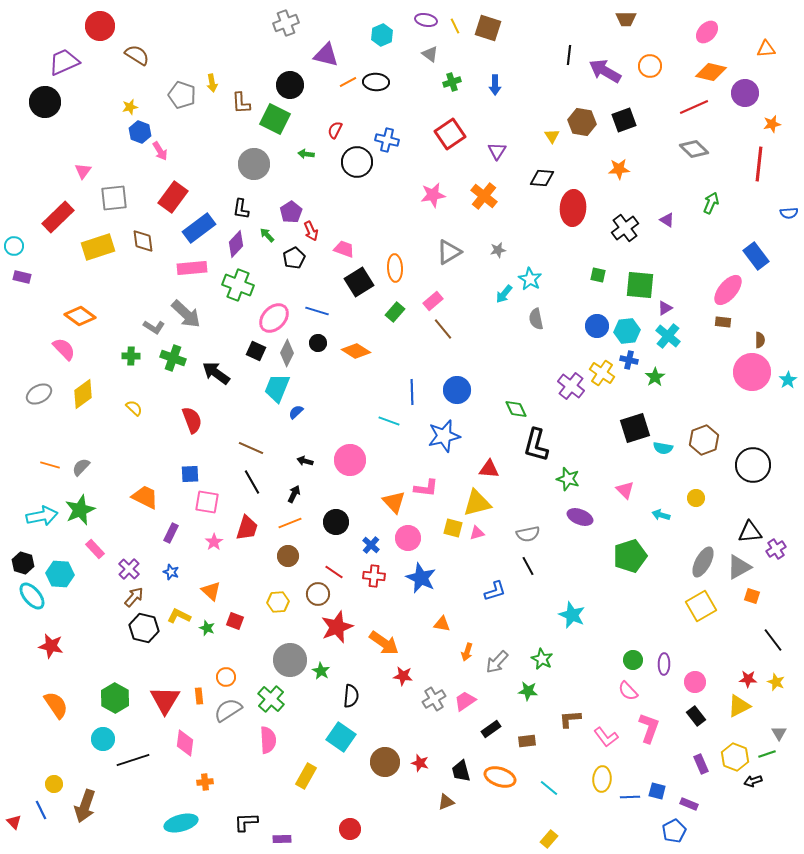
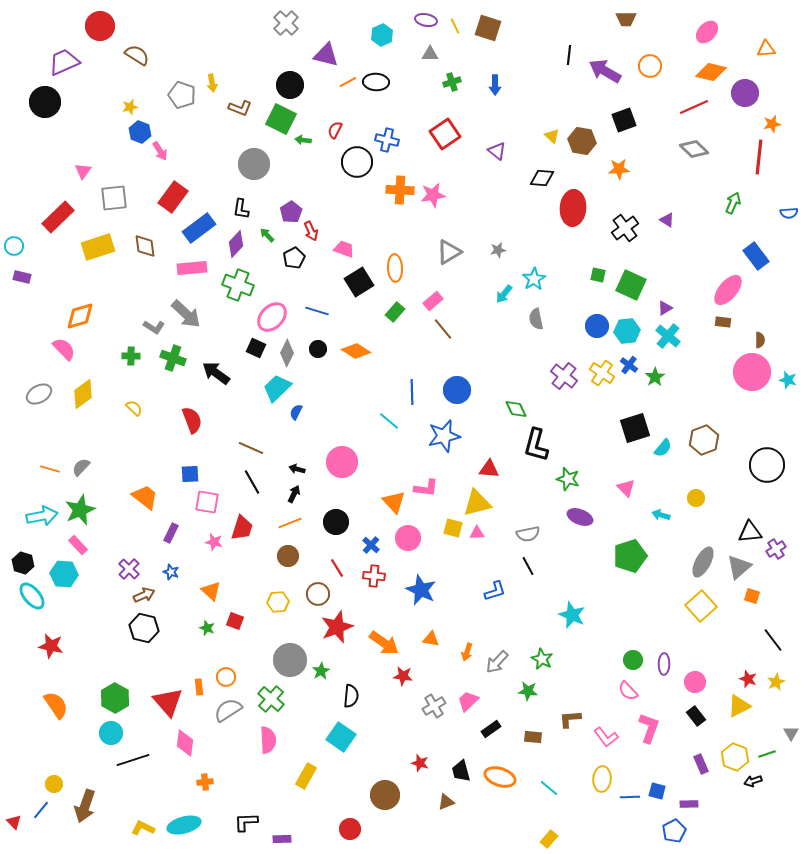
gray cross at (286, 23): rotated 25 degrees counterclockwise
gray triangle at (430, 54): rotated 36 degrees counterclockwise
brown L-shape at (241, 103): moved 1 px left, 5 px down; rotated 65 degrees counterclockwise
green square at (275, 119): moved 6 px right
brown hexagon at (582, 122): moved 19 px down
red square at (450, 134): moved 5 px left
yellow triangle at (552, 136): rotated 14 degrees counterclockwise
purple triangle at (497, 151): rotated 24 degrees counterclockwise
green arrow at (306, 154): moved 3 px left, 14 px up
red line at (759, 164): moved 7 px up
orange cross at (484, 196): moved 84 px left, 6 px up; rotated 36 degrees counterclockwise
green arrow at (711, 203): moved 22 px right
brown diamond at (143, 241): moved 2 px right, 5 px down
cyan star at (530, 279): moved 4 px right; rotated 10 degrees clockwise
green square at (640, 285): moved 9 px left; rotated 20 degrees clockwise
orange diamond at (80, 316): rotated 52 degrees counterclockwise
pink ellipse at (274, 318): moved 2 px left, 1 px up
black circle at (318, 343): moved 6 px down
black square at (256, 351): moved 3 px up
blue cross at (629, 360): moved 5 px down; rotated 24 degrees clockwise
cyan star at (788, 380): rotated 24 degrees counterclockwise
purple cross at (571, 386): moved 7 px left, 10 px up
cyan trapezoid at (277, 388): rotated 24 degrees clockwise
blue semicircle at (296, 412): rotated 21 degrees counterclockwise
cyan line at (389, 421): rotated 20 degrees clockwise
cyan semicircle at (663, 448): rotated 60 degrees counterclockwise
pink circle at (350, 460): moved 8 px left, 2 px down
black arrow at (305, 461): moved 8 px left, 8 px down
orange line at (50, 465): moved 4 px down
black circle at (753, 465): moved 14 px right
pink triangle at (625, 490): moved 1 px right, 2 px up
orange trapezoid at (145, 497): rotated 12 degrees clockwise
red trapezoid at (247, 528): moved 5 px left
pink triangle at (477, 533): rotated 14 degrees clockwise
pink star at (214, 542): rotated 24 degrees counterclockwise
pink rectangle at (95, 549): moved 17 px left, 4 px up
gray triangle at (739, 567): rotated 12 degrees counterclockwise
red line at (334, 572): moved 3 px right, 4 px up; rotated 24 degrees clockwise
cyan hexagon at (60, 574): moved 4 px right
blue star at (421, 578): moved 12 px down
brown arrow at (134, 597): moved 10 px right, 2 px up; rotated 25 degrees clockwise
yellow square at (701, 606): rotated 12 degrees counterclockwise
yellow L-shape at (179, 616): moved 36 px left, 212 px down
orange triangle at (442, 624): moved 11 px left, 15 px down
green star at (321, 671): rotated 12 degrees clockwise
red star at (748, 679): rotated 18 degrees clockwise
yellow star at (776, 682): rotated 24 degrees clockwise
orange rectangle at (199, 696): moved 9 px up
gray cross at (434, 699): moved 7 px down
red triangle at (165, 700): moved 3 px right, 2 px down; rotated 12 degrees counterclockwise
pink trapezoid at (465, 701): moved 3 px right; rotated 10 degrees counterclockwise
gray triangle at (779, 733): moved 12 px right
cyan circle at (103, 739): moved 8 px right, 6 px up
brown rectangle at (527, 741): moved 6 px right, 4 px up; rotated 12 degrees clockwise
brown circle at (385, 762): moved 33 px down
purple rectangle at (689, 804): rotated 24 degrees counterclockwise
blue line at (41, 810): rotated 66 degrees clockwise
cyan ellipse at (181, 823): moved 3 px right, 2 px down
